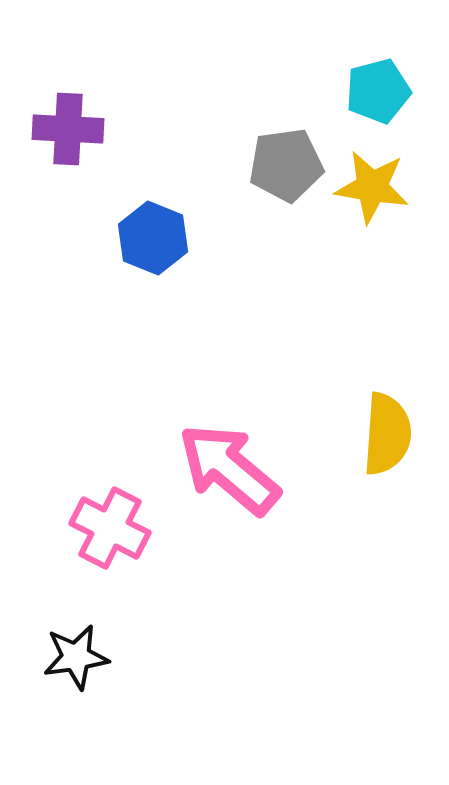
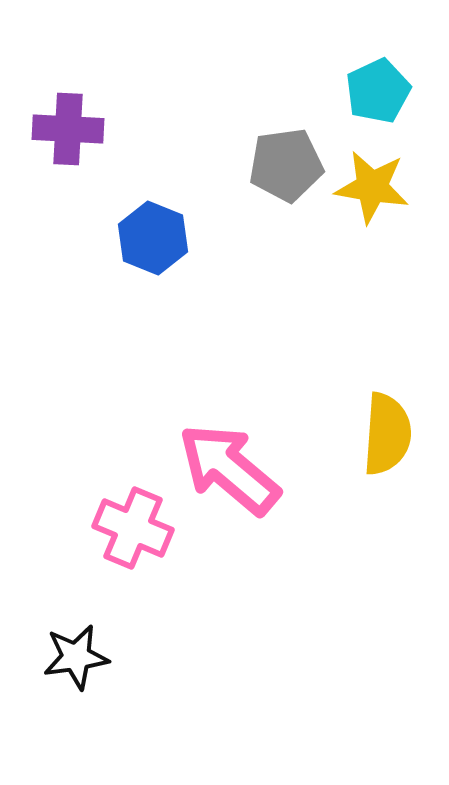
cyan pentagon: rotated 10 degrees counterclockwise
pink cross: moved 23 px right; rotated 4 degrees counterclockwise
